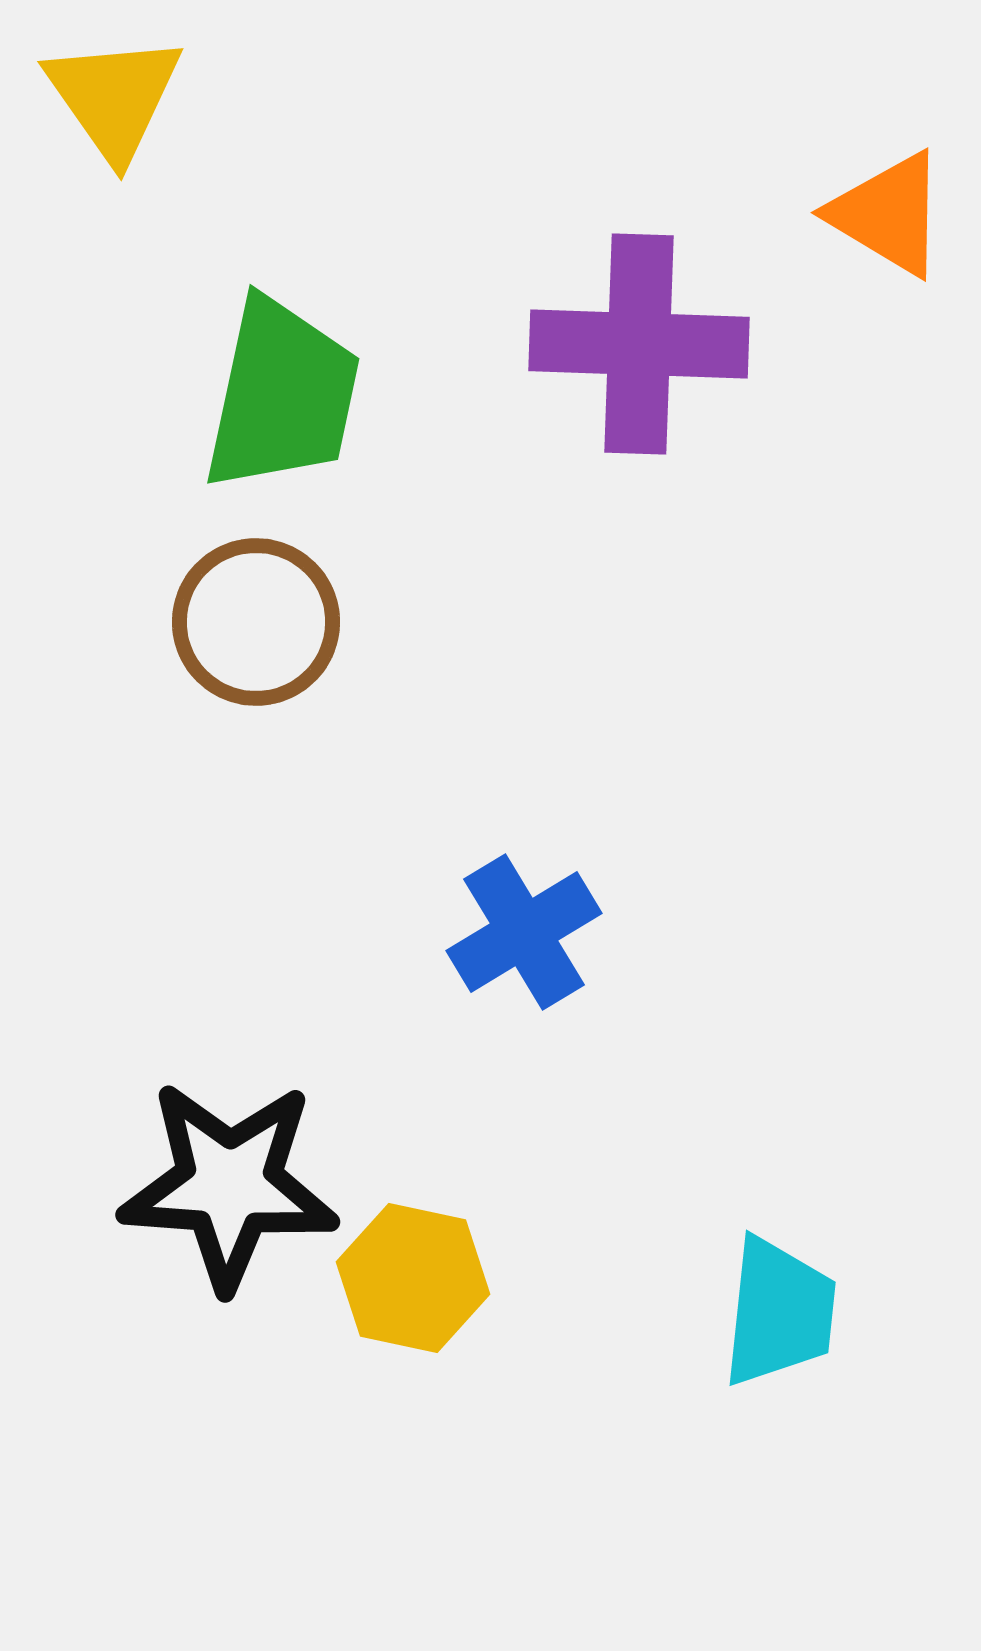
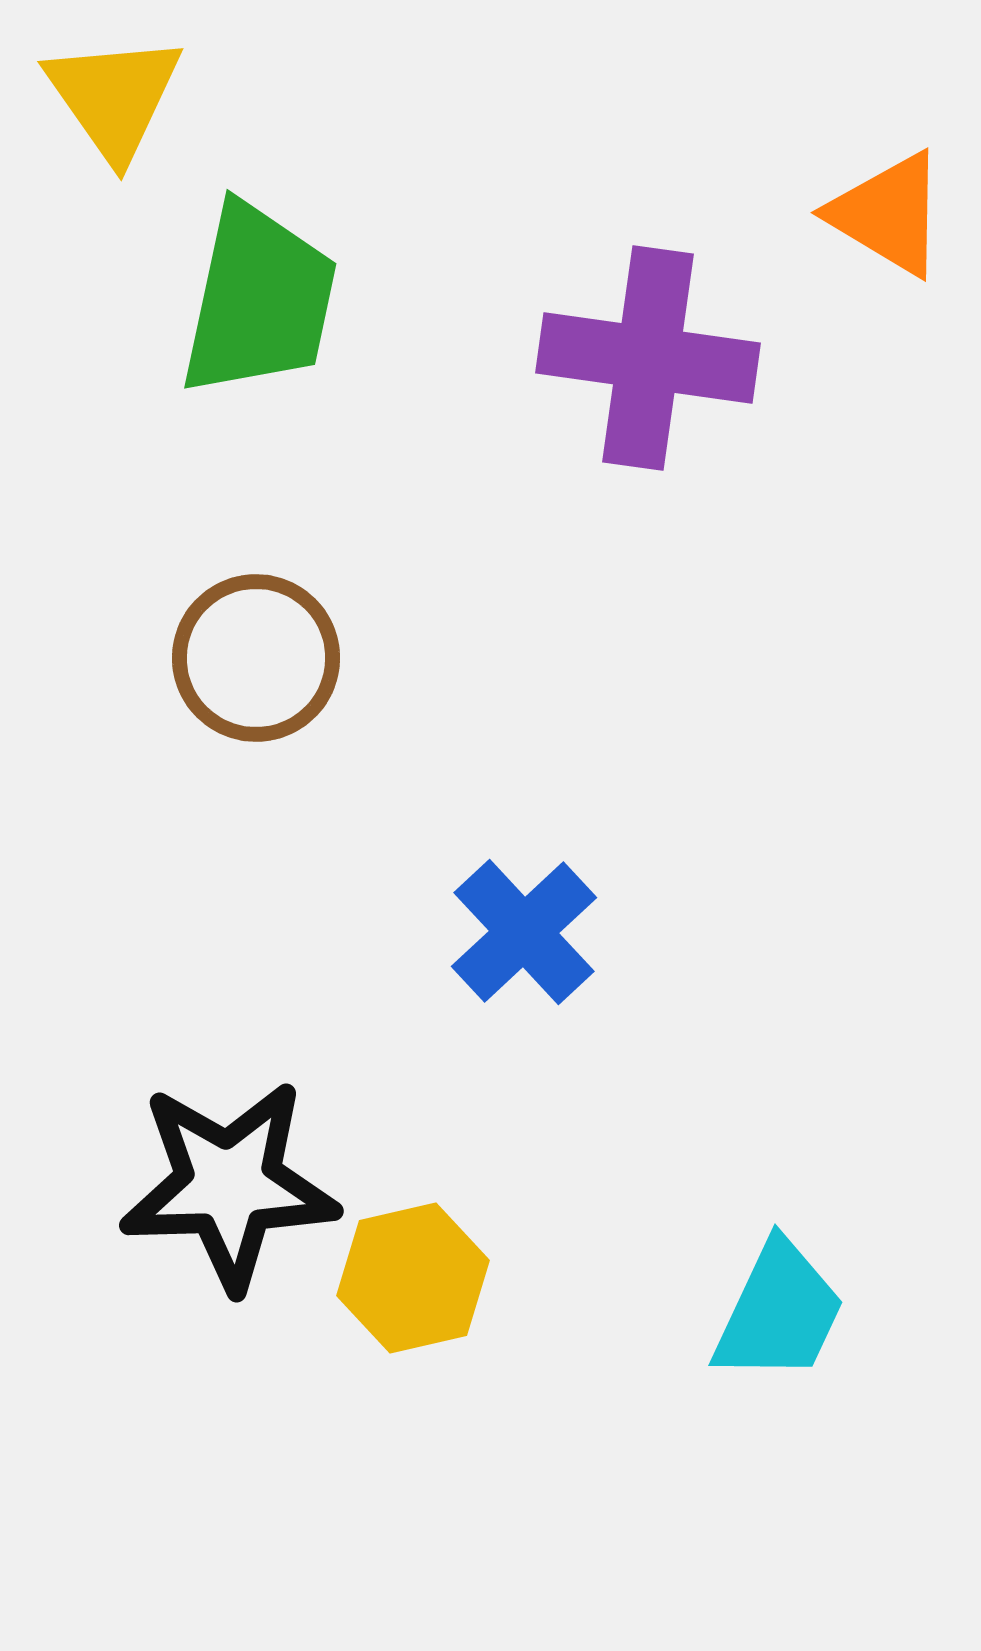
purple cross: moved 9 px right, 14 px down; rotated 6 degrees clockwise
green trapezoid: moved 23 px left, 95 px up
brown circle: moved 36 px down
blue cross: rotated 12 degrees counterclockwise
black star: rotated 6 degrees counterclockwise
yellow hexagon: rotated 25 degrees counterclockwise
cyan trapezoid: rotated 19 degrees clockwise
